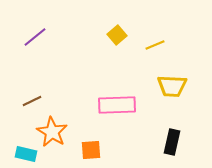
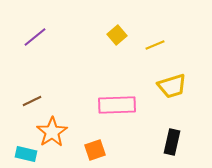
yellow trapezoid: rotated 20 degrees counterclockwise
orange star: rotated 8 degrees clockwise
orange square: moved 4 px right; rotated 15 degrees counterclockwise
